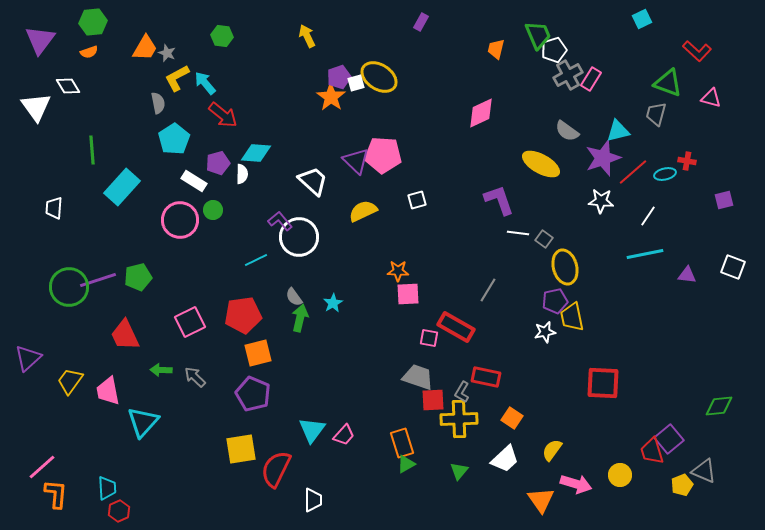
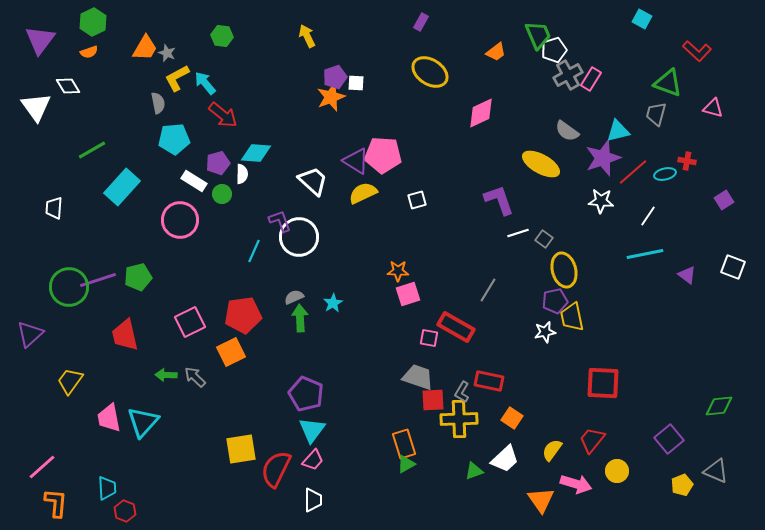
cyan square at (642, 19): rotated 36 degrees counterclockwise
green hexagon at (93, 22): rotated 20 degrees counterclockwise
orange trapezoid at (496, 49): moved 3 px down; rotated 140 degrees counterclockwise
purple pentagon at (339, 77): moved 4 px left
yellow ellipse at (379, 77): moved 51 px right, 5 px up
white square at (356, 83): rotated 18 degrees clockwise
orange star at (331, 97): rotated 16 degrees clockwise
pink triangle at (711, 98): moved 2 px right, 10 px down
cyan pentagon at (174, 139): rotated 28 degrees clockwise
green line at (92, 150): rotated 64 degrees clockwise
purple triangle at (356, 161): rotated 12 degrees counterclockwise
purple square at (724, 200): rotated 18 degrees counterclockwise
green circle at (213, 210): moved 9 px right, 16 px up
yellow semicircle at (363, 211): moved 18 px up
purple L-shape at (280, 221): rotated 20 degrees clockwise
white line at (518, 233): rotated 25 degrees counterclockwise
cyan line at (256, 260): moved 2 px left, 9 px up; rotated 40 degrees counterclockwise
yellow ellipse at (565, 267): moved 1 px left, 3 px down
purple triangle at (687, 275): rotated 30 degrees clockwise
pink square at (408, 294): rotated 15 degrees counterclockwise
gray semicircle at (294, 297): rotated 102 degrees clockwise
green arrow at (300, 318): rotated 16 degrees counterclockwise
red trapezoid at (125, 335): rotated 12 degrees clockwise
orange square at (258, 353): moved 27 px left, 1 px up; rotated 12 degrees counterclockwise
purple triangle at (28, 358): moved 2 px right, 24 px up
green arrow at (161, 370): moved 5 px right, 5 px down
red rectangle at (486, 377): moved 3 px right, 4 px down
pink trapezoid at (108, 391): moved 1 px right, 27 px down
purple pentagon at (253, 394): moved 53 px right
pink trapezoid at (344, 435): moved 31 px left, 25 px down
orange rectangle at (402, 443): moved 2 px right, 1 px down
red trapezoid at (652, 451): moved 60 px left, 11 px up; rotated 56 degrees clockwise
green triangle at (459, 471): moved 15 px right; rotated 30 degrees clockwise
gray triangle at (704, 471): moved 12 px right
yellow circle at (620, 475): moved 3 px left, 4 px up
orange L-shape at (56, 494): moved 9 px down
red hexagon at (119, 511): moved 6 px right; rotated 15 degrees counterclockwise
